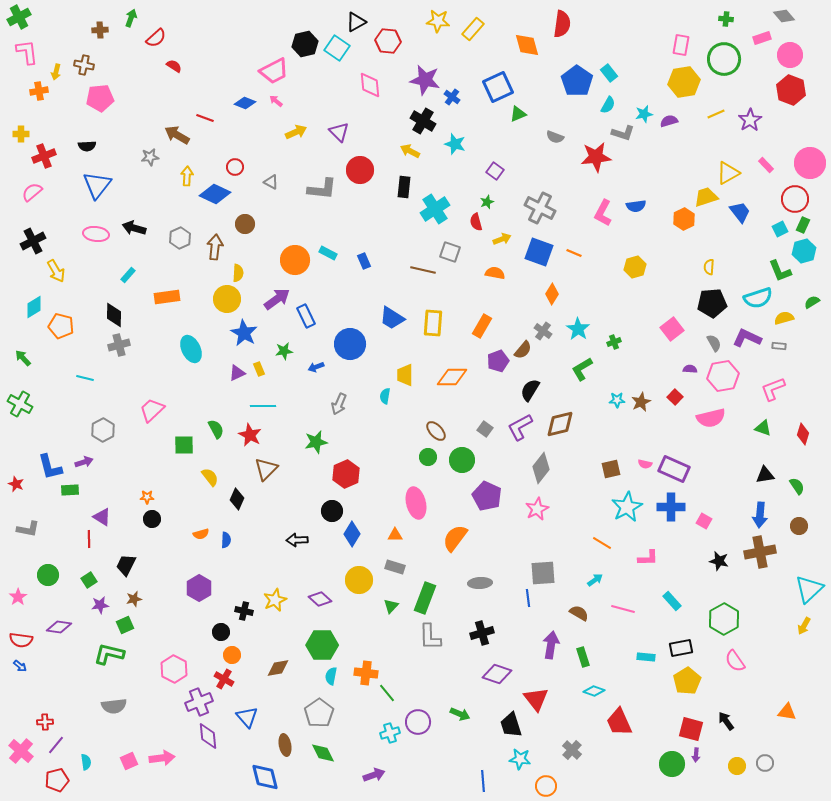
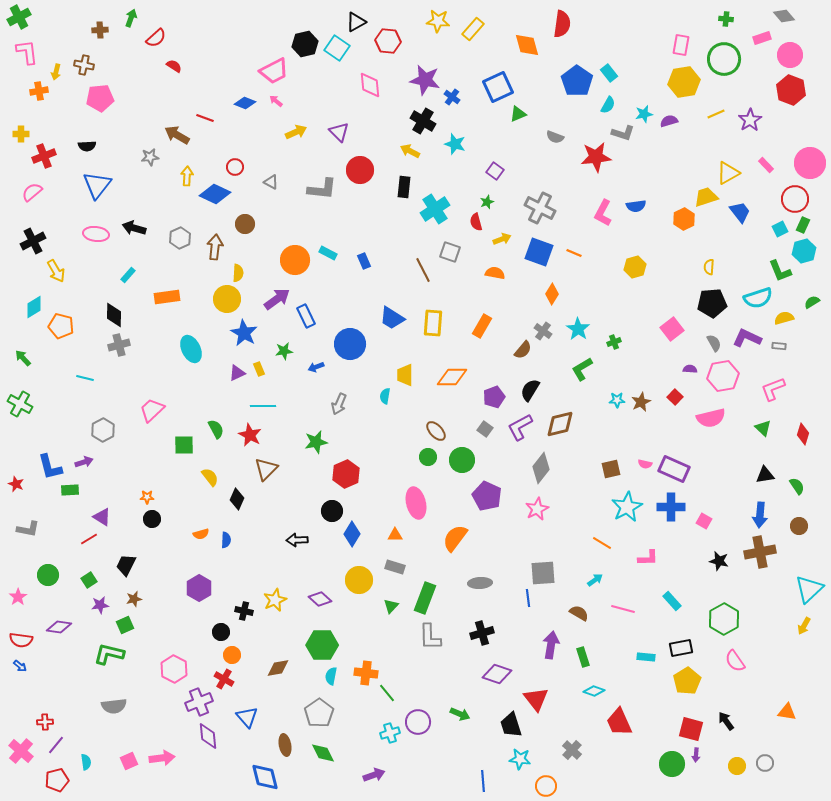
brown line at (423, 270): rotated 50 degrees clockwise
purple pentagon at (498, 361): moved 4 px left, 36 px down
green triangle at (763, 428): rotated 24 degrees clockwise
red line at (89, 539): rotated 60 degrees clockwise
